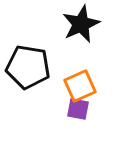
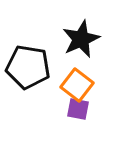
black star: moved 15 px down
orange square: moved 3 px left, 1 px up; rotated 28 degrees counterclockwise
